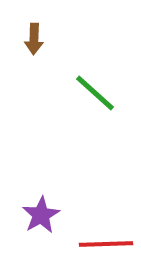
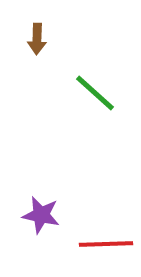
brown arrow: moved 3 px right
purple star: rotated 30 degrees counterclockwise
